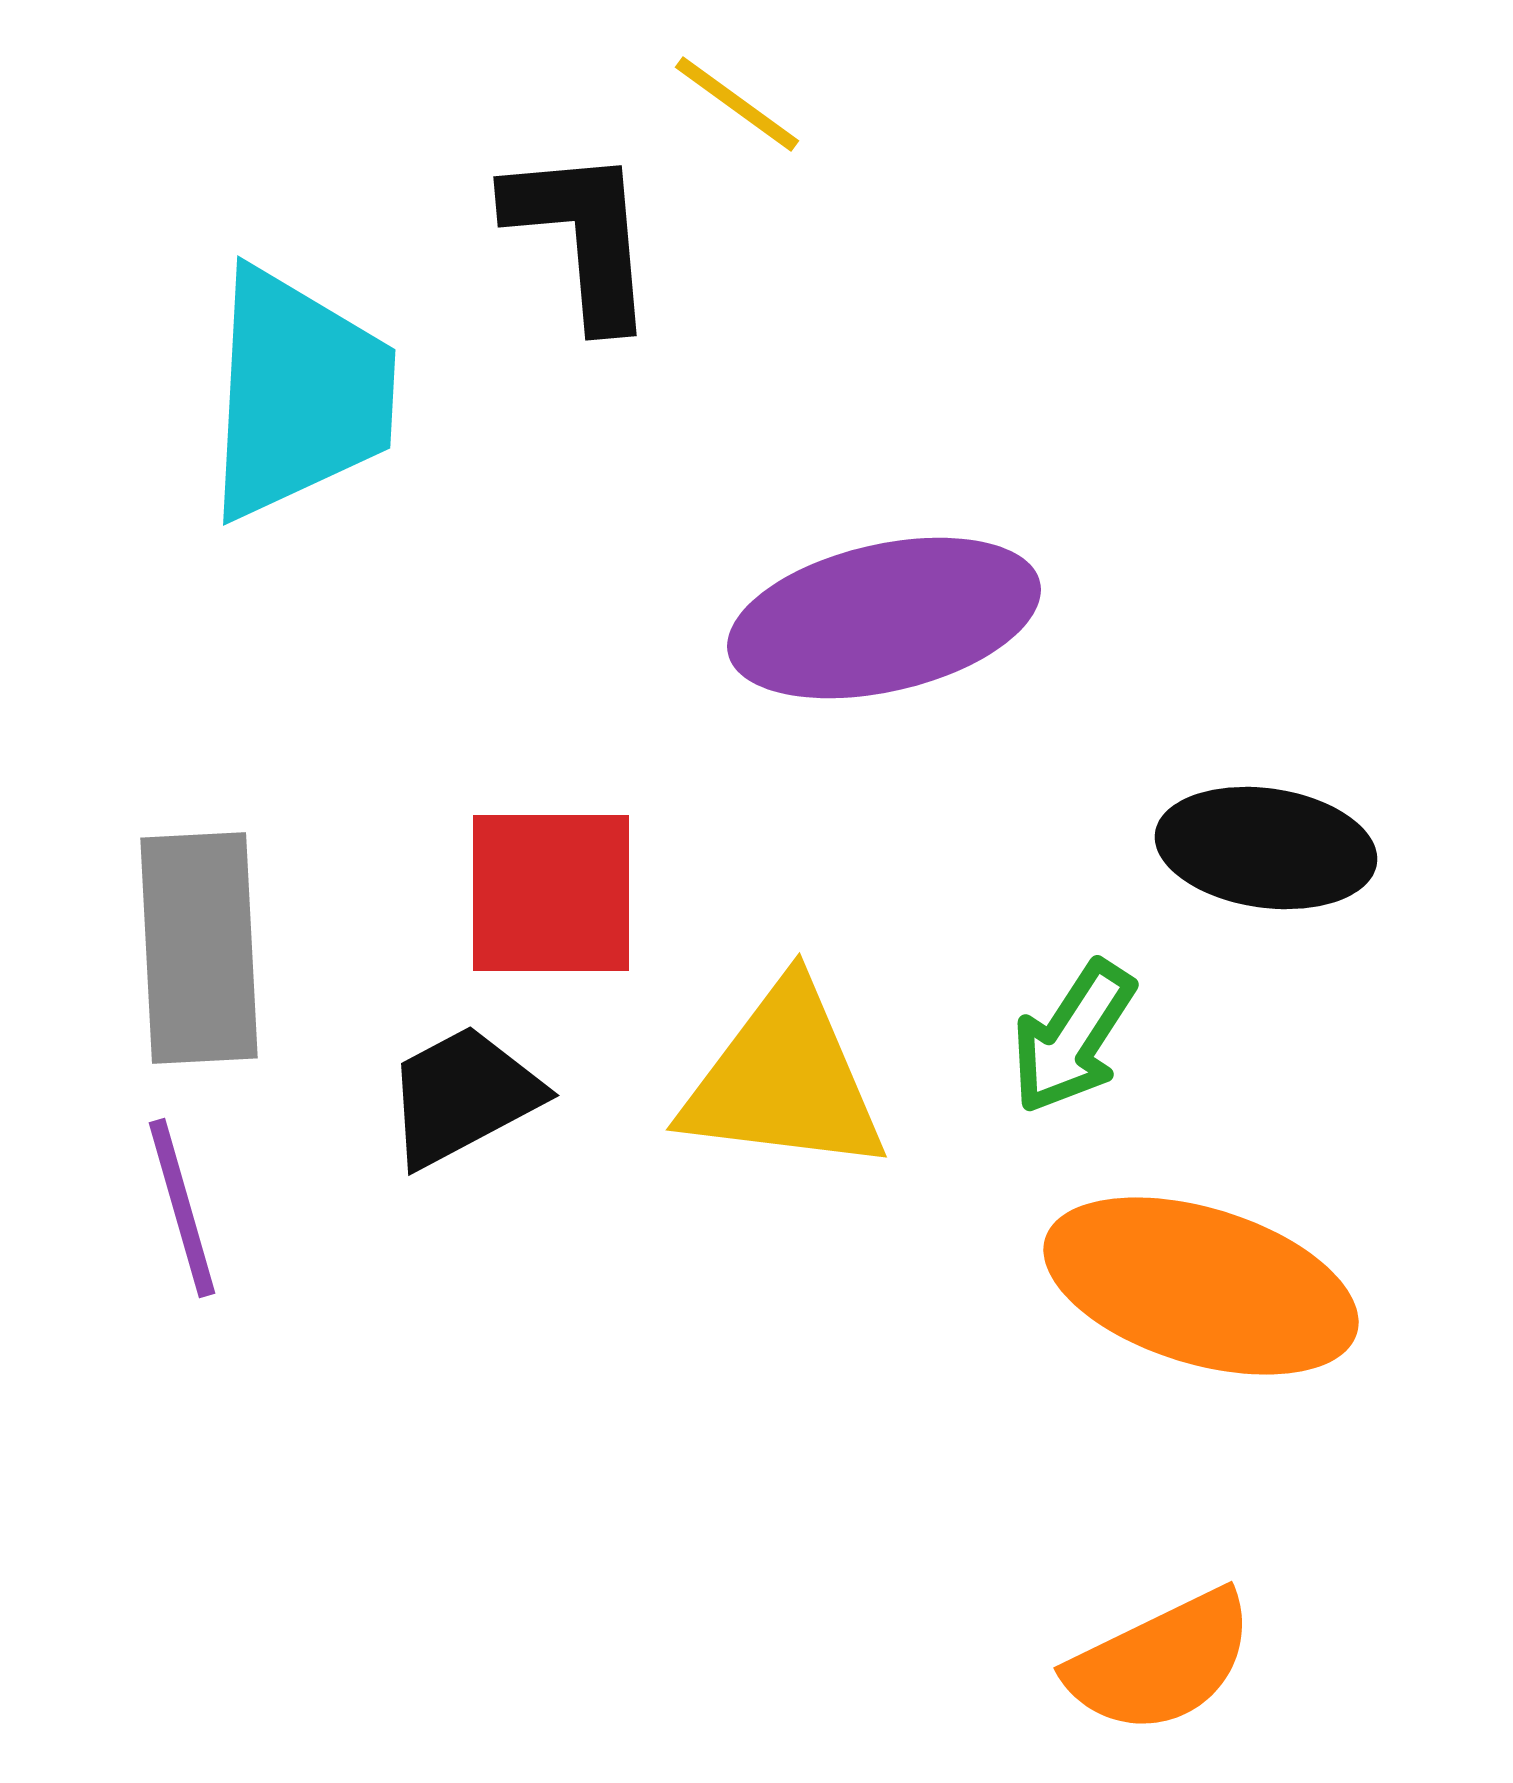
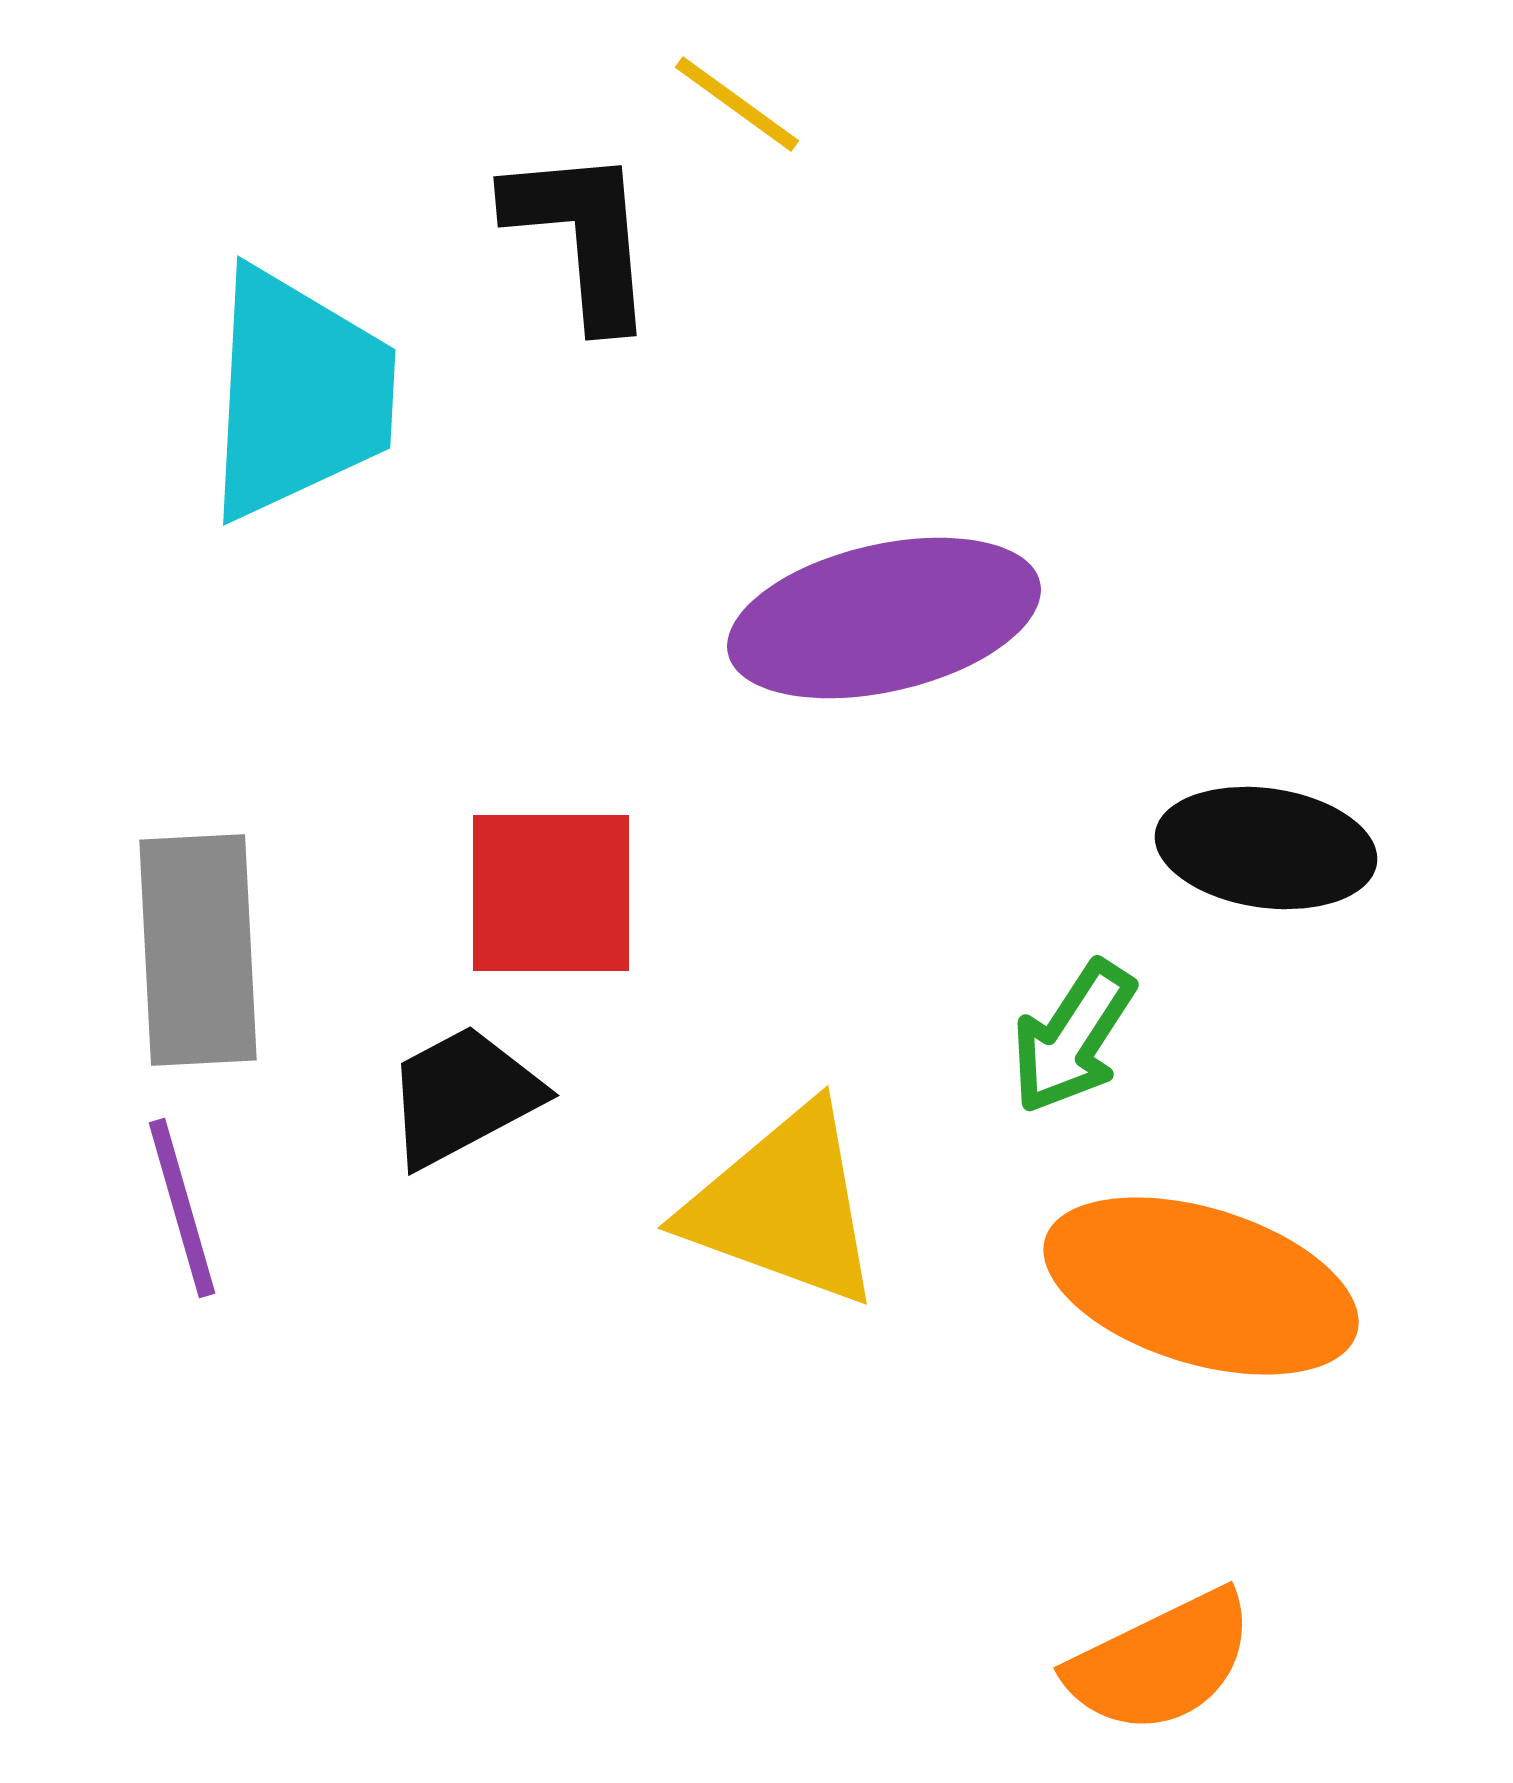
gray rectangle: moved 1 px left, 2 px down
yellow triangle: moved 126 px down; rotated 13 degrees clockwise
